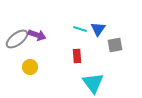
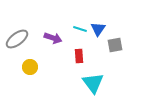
purple arrow: moved 16 px right, 3 px down
red rectangle: moved 2 px right
